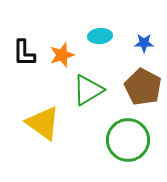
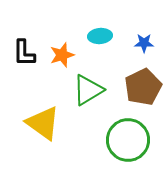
brown pentagon: rotated 18 degrees clockwise
